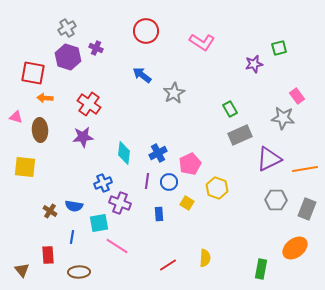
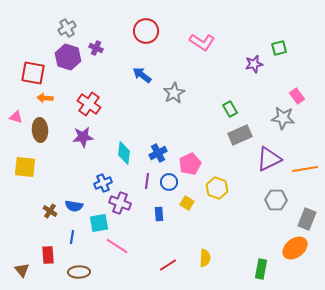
gray rectangle at (307, 209): moved 10 px down
